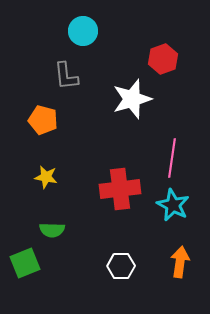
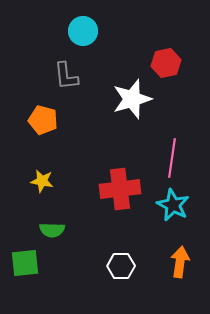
red hexagon: moved 3 px right, 4 px down; rotated 8 degrees clockwise
yellow star: moved 4 px left, 4 px down
green square: rotated 16 degrees clockwise
